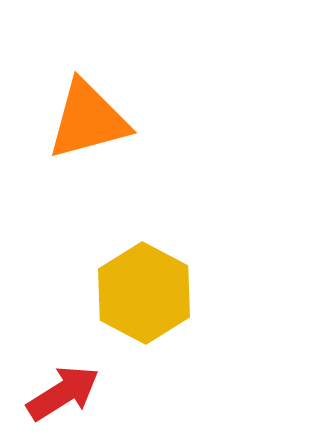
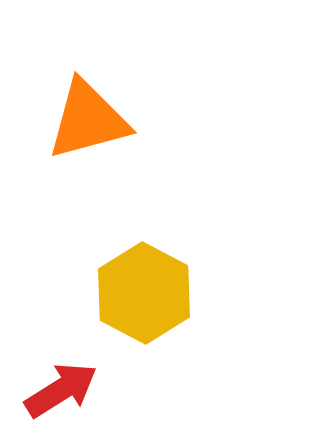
red arrow: moved 2 px left, 3 px up
